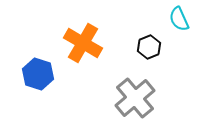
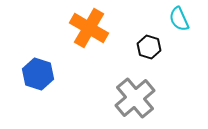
orange cross: moved 6 px right, 15 px up
black hexagon: rotated 20 degrees counterclockwise
